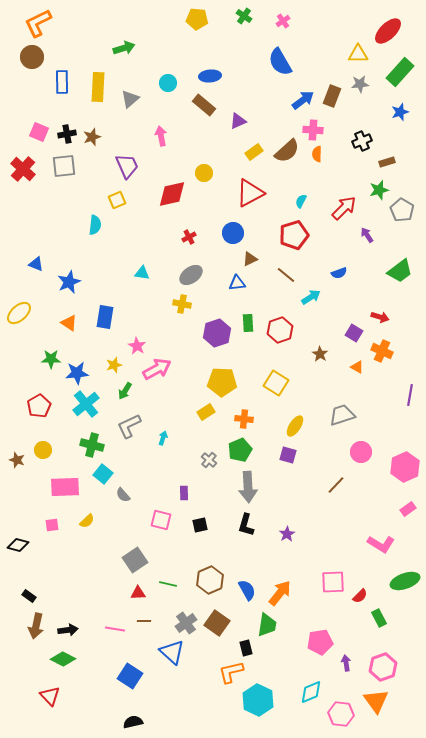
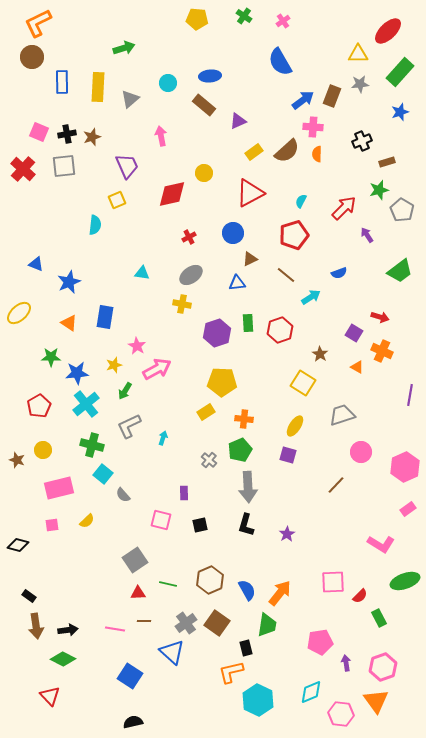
pink cross at (313, 130): moved 3 px up
green star at (51, 359): moved 2 px up
yellow square at (276, 383): moved 27 px right
pink rectangle at (65, 487): moved 6 px left, 1 px down; rotated 12 degrees counterclockwise
brown arrow at (36, 626): rotated 20 degrees counterclockwise
